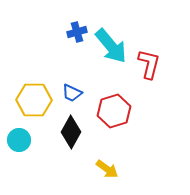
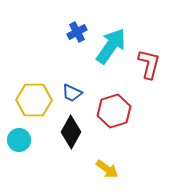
blue cross: rotated 12 degrees counterclockwise
cyan arrow: rotated 105 degrees counterclockwise
